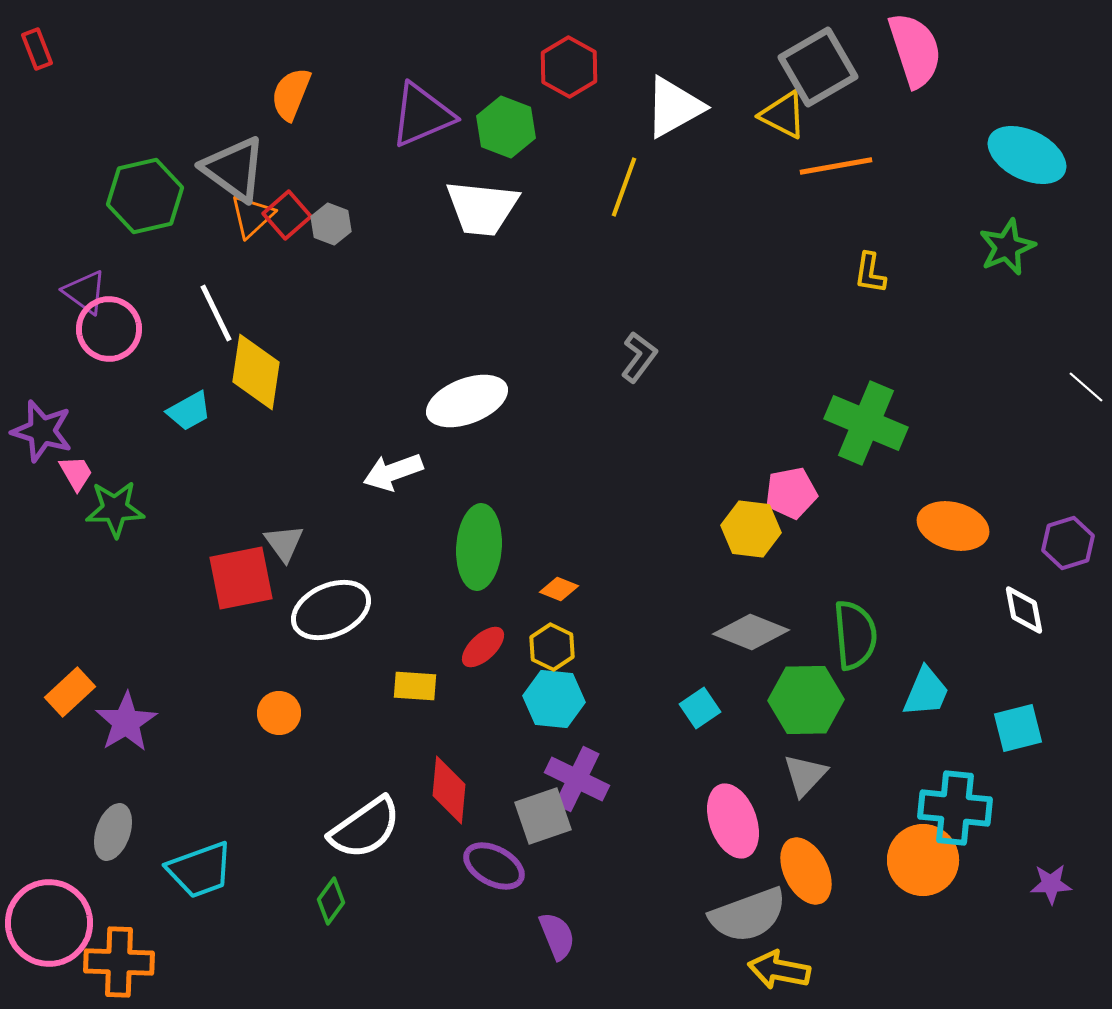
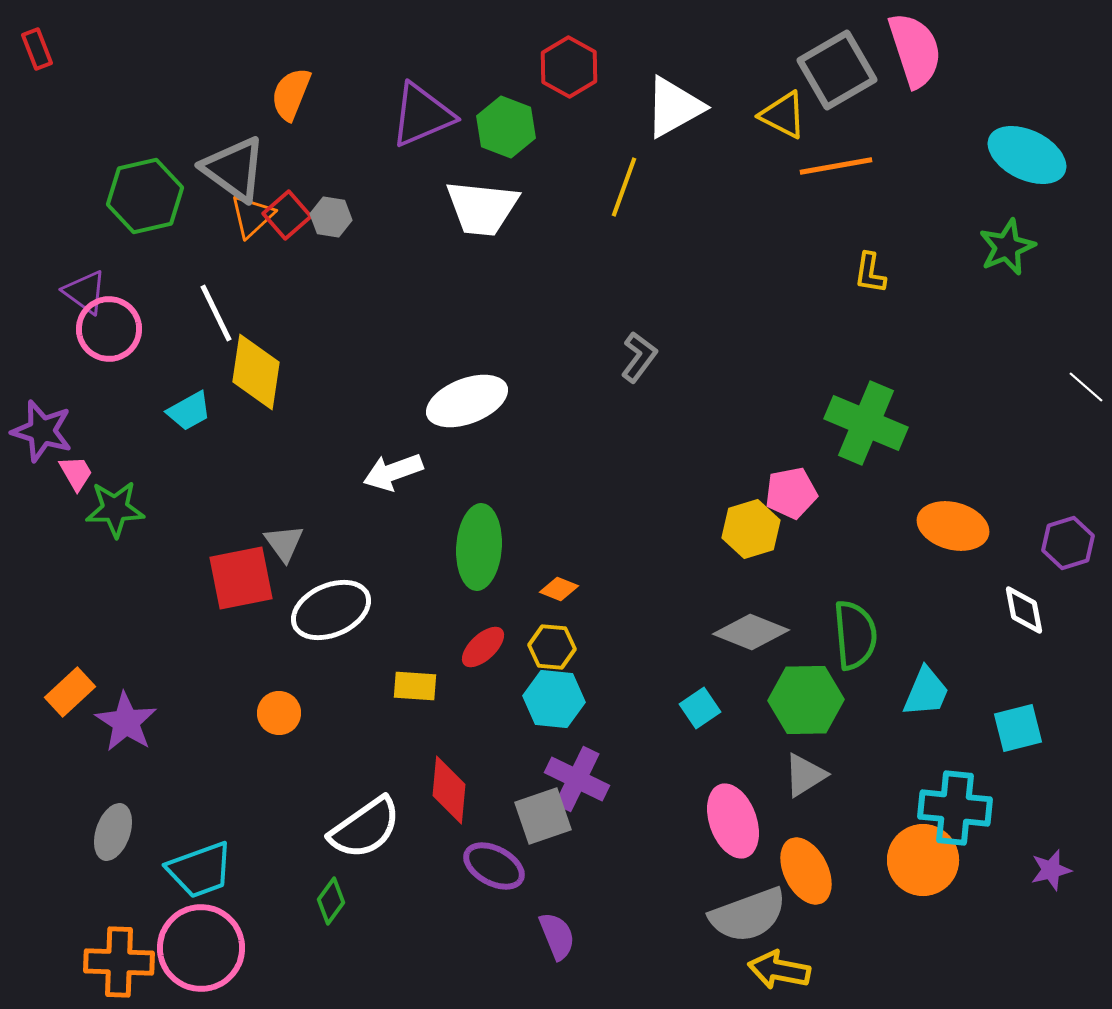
gray square at (818, 67): moved 19 px right, 3 px down
gray hexagon at (331, 224): moved 7 px up; rotated 12 degrees counterclockwise
yellow hexagon at (751, 529): rotated 24 degrees counterclockwise
yellow hexagon at (552, 647): rotated 21 degrees counterclockwise
purple star at (126, 722): rotated 8 degrees counterclockwise
gray triangle at (805, 775): rotated 15 degrees clockwise
purple star at (1051, 884): moved 14 px up; rotated 12 degrees counterclockwise
pink circle at (49, 923): moved 152 px right, 25 px down
